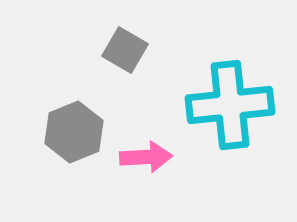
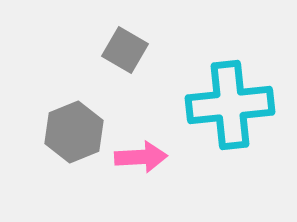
pink arrow: moved 5 px left
